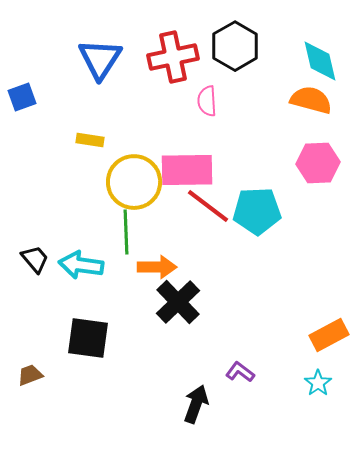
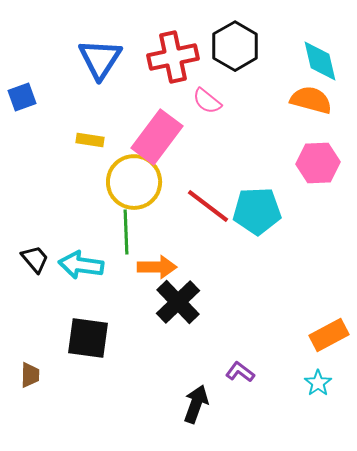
pink semicircle: rotated 48 degrees counterclockwise
pink rectangle: moved 30 px left, 33 px up; rotated 52 degrees counterclockwise
brown trapezoid: rotated 112 degrees clockwise
